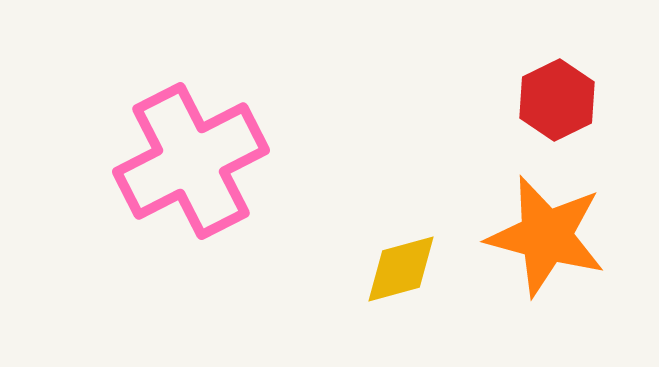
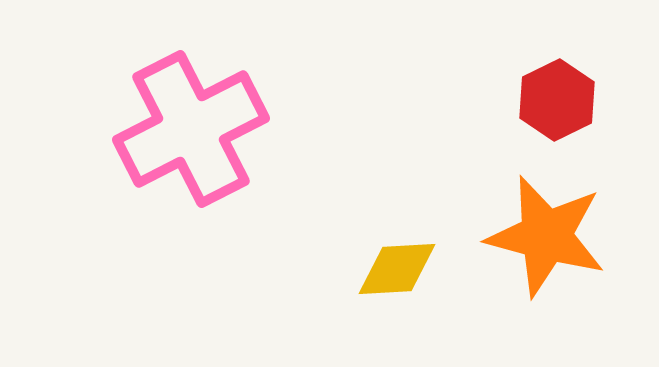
pink cross: moved 32 px up
yellow diamond: moved 4 px left; rotated 12 degrees clockwise
